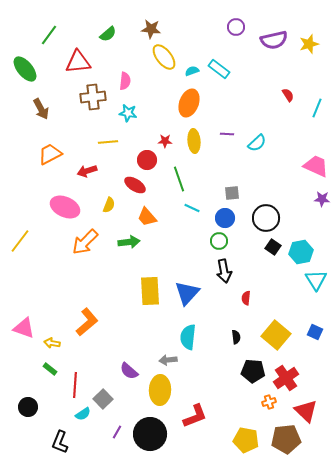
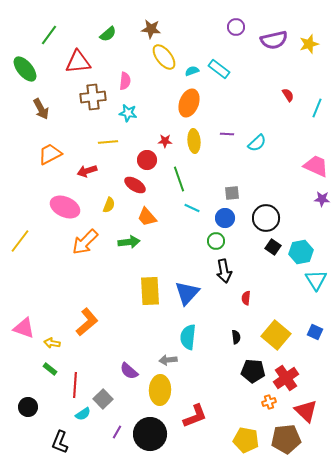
green circle at (219, 241): moved 3 px left
